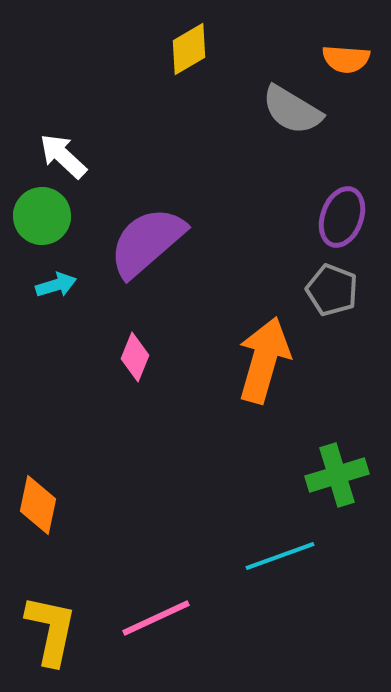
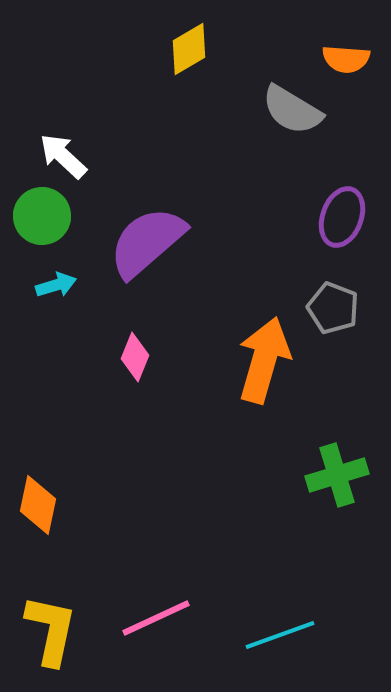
gray pentagon: moved 1 px right, 18 px down
cyan line: moved 79 px down
